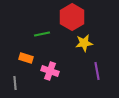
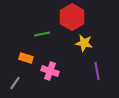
yellow star: rotated 18 degrees clockwise
gray line: rotated 40 degrees clockwise
